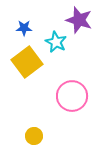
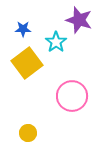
blue star: moved 1 px left, 1 px down
cyan star: rotated 10 degrees clockwise
yellow square: moved 1 px down
yellow circle: moved 6 px left, 3 px up
